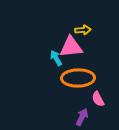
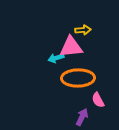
cyan arrow: rotated 77 degrees counterclockwise
pink semicircle: moved 1 px down
